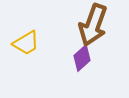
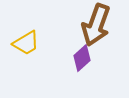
brown arrow: moved 3 px right
